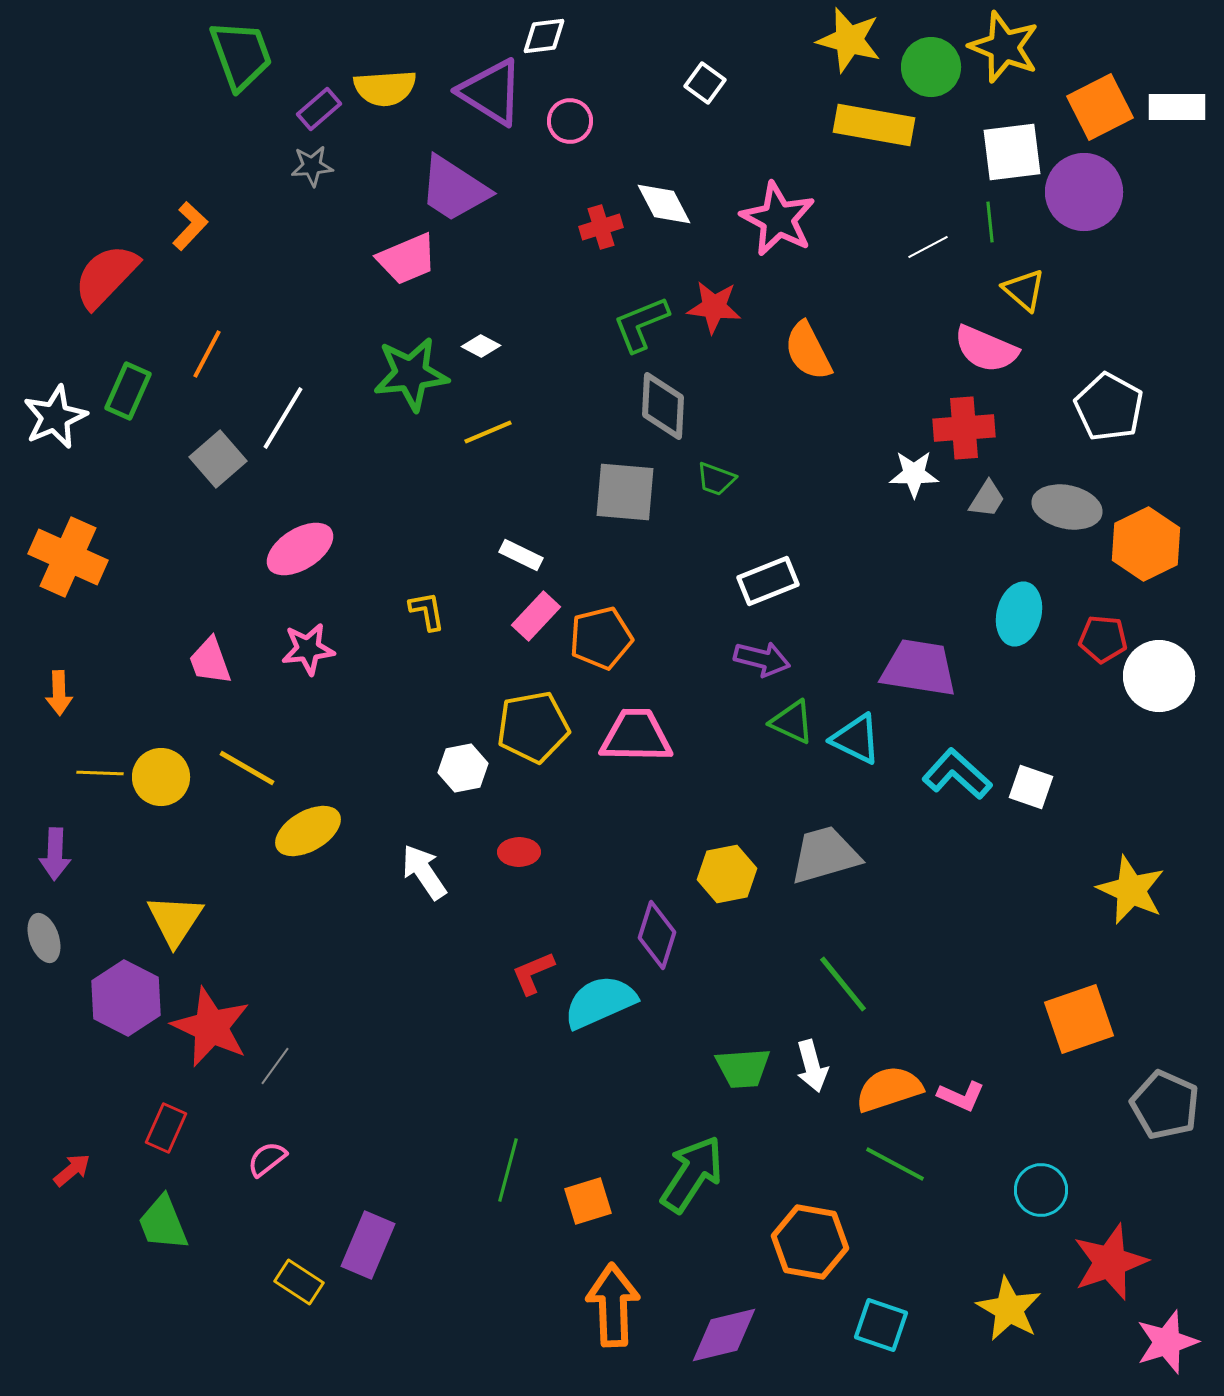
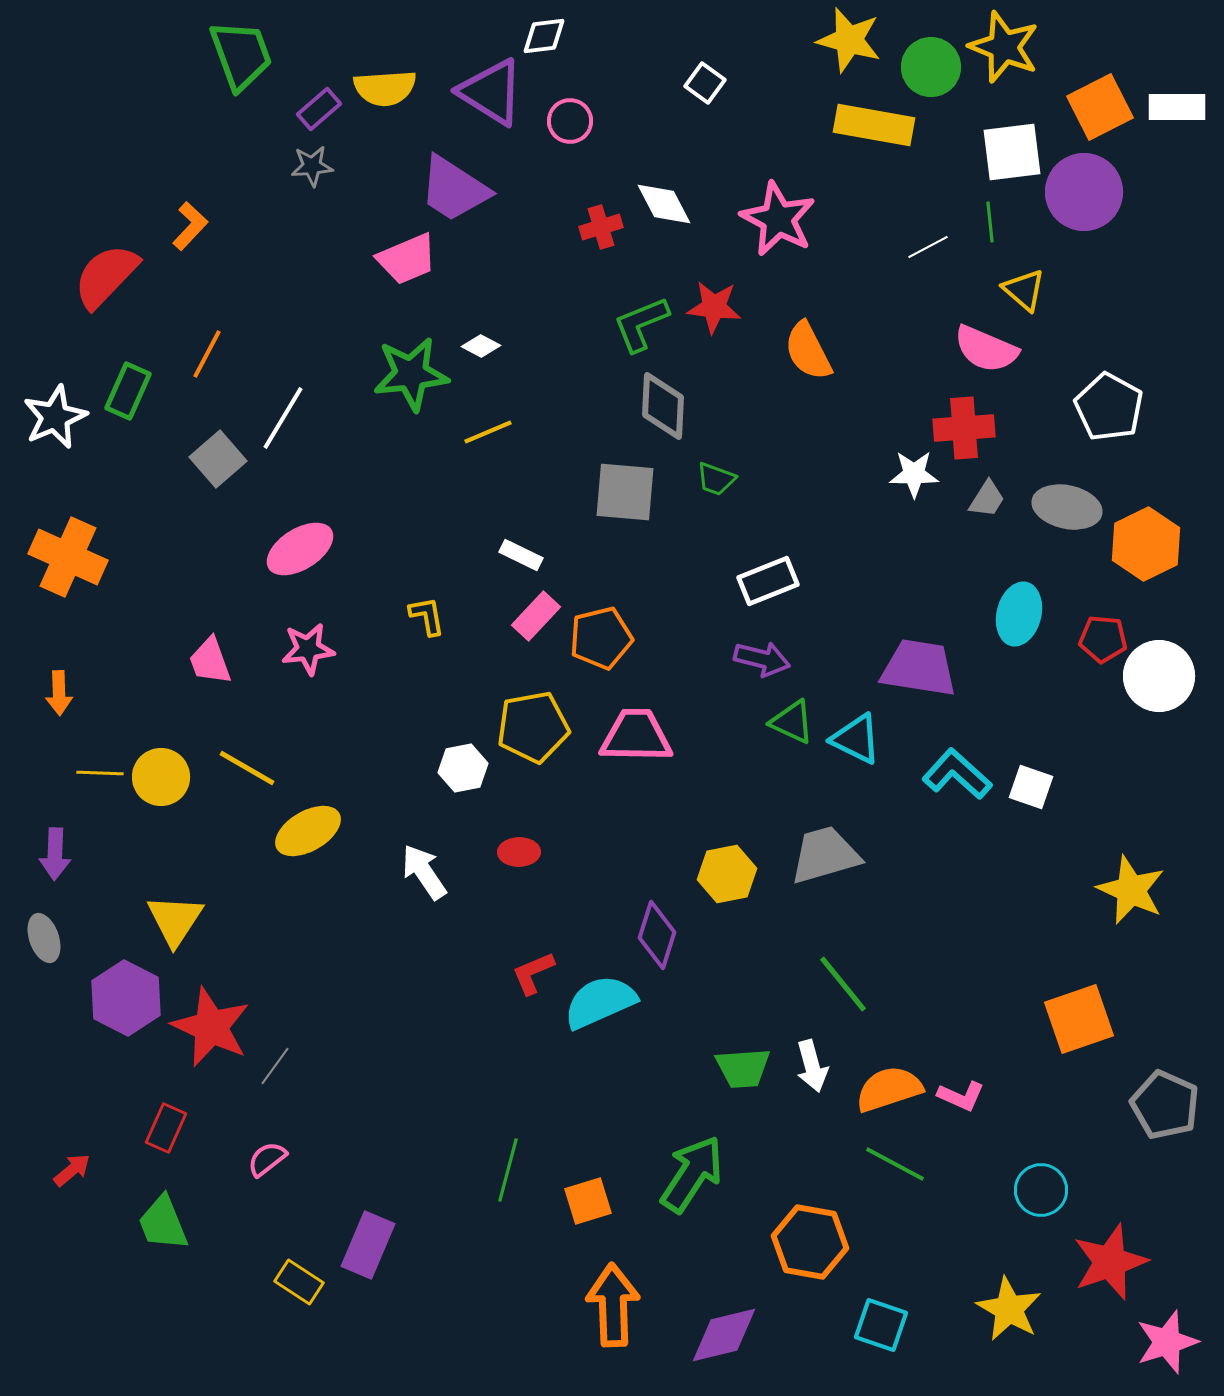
yellow L-shape at (427, 611): moved 5 px down
